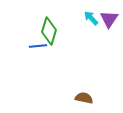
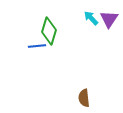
blue line: moved 1 px left
brown semicircle: rotated 108 degrees counterclockwise
